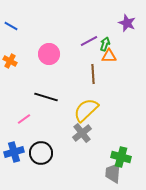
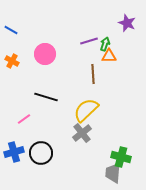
blue line: moved 4 px down
purple line: rotated 12 degrees clockwise
pink circle: moved 4 px left
orange cross: moved 2 px right
